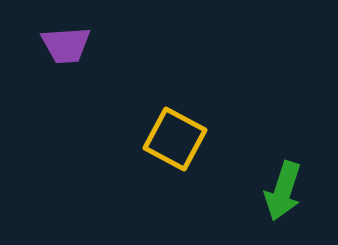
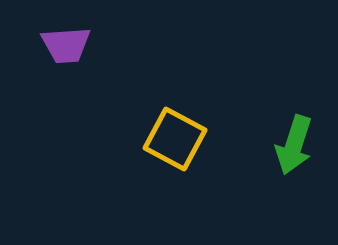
green arrow: moved 11 px right, 46 px up
